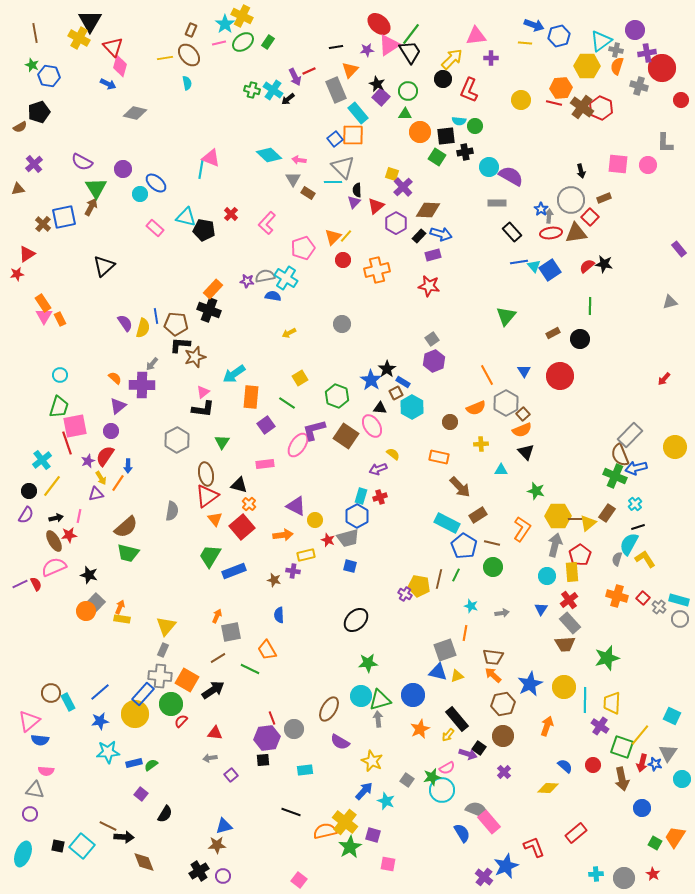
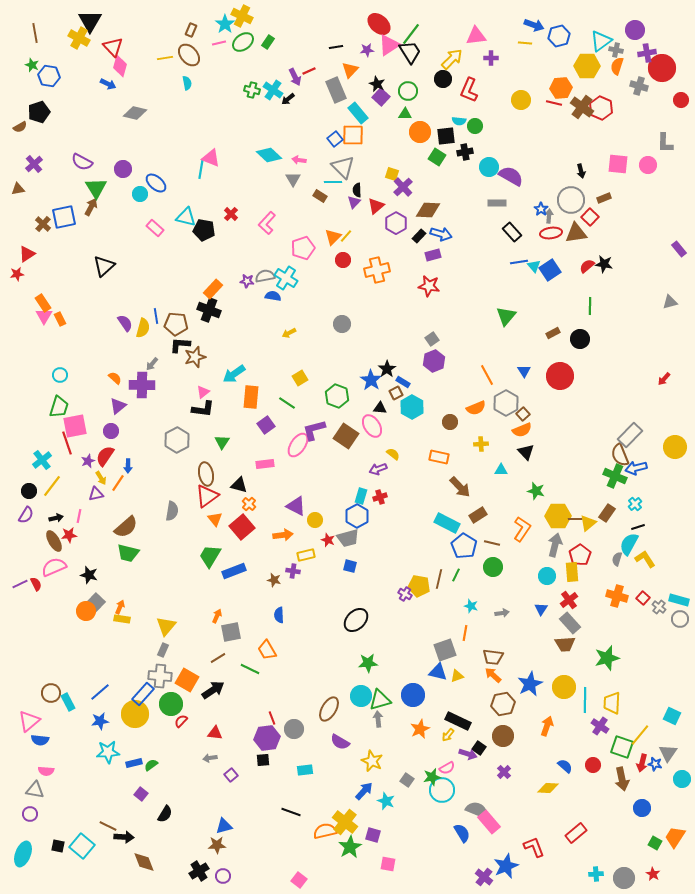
brown rectangle at (308, 193): moved 12 px right, 3 px down
black rectangle at (457, 719): moved 1 px right, 2 px down; rotated 25 degrees counterclockwise
